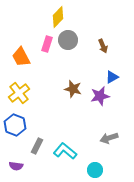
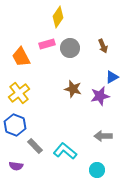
yellow diamond: rotated 10 degrees counterclockwise
gray circle: moved 2 px right, 8 px down
pink rectangle: rotated 56 degrees clockwise
gray arrow: moved 6 px left, 2 px up; rotated 18 degrees clockwise
gray rectangle: moved 2 px left; rotated 70 degrees counterclockwise
cyan circle: moved 2 px right
